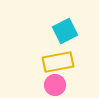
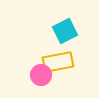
pink circle: moved 14 px left, 10 px up
